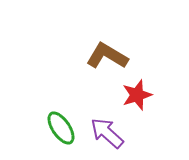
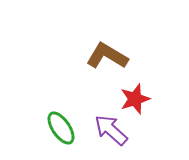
red star: moved 2 px left, 4 px down
purple arrow: moved 4 px right, 3 px up
